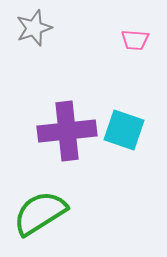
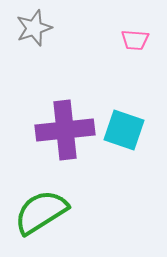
purple cross: moved 2 px left, 1 px up
green semicircle: moved 1 px right, 1 px up
